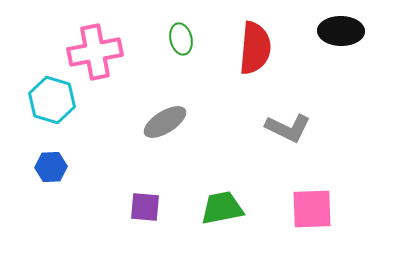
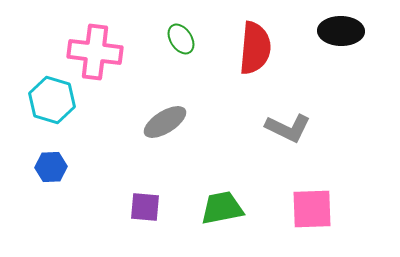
green ellipse: rotated 20 degrees counterclockwise
pink cross: rotated 18 degrees clockwise
